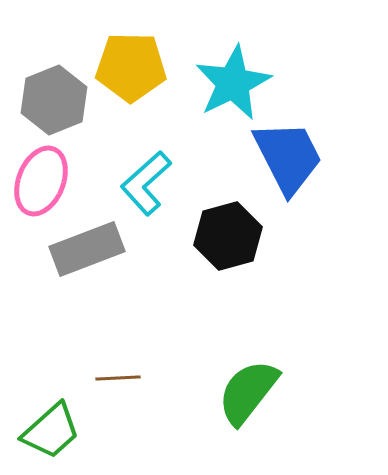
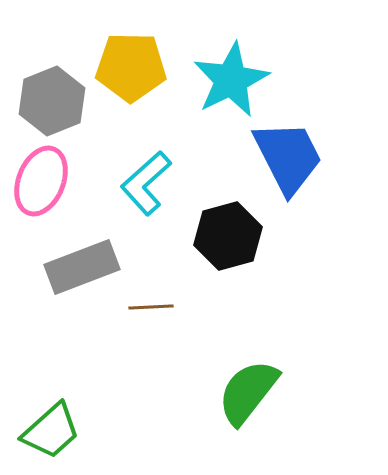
cyan star: moved 2 px left, 3 px up
gray hexagon: moved 2 px left, 1 px down
gray rectangle: moved 5 px left, 18 px down
brown line: moved 33 px right, 71 px up
